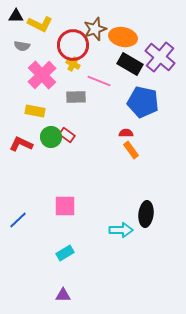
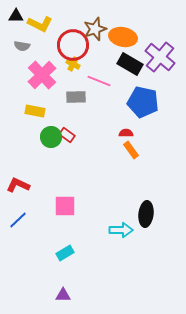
red L-shape: moved 3 px left, 41 px down
